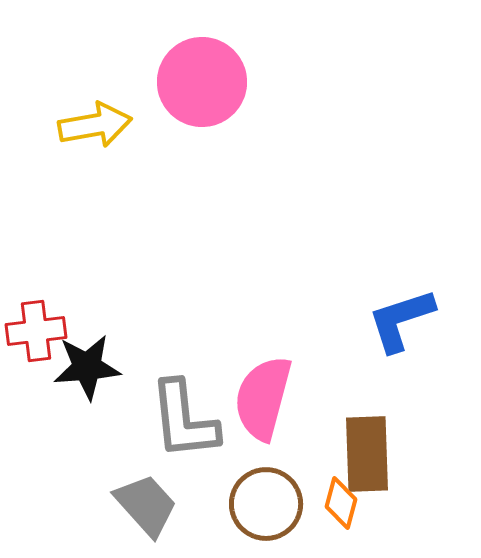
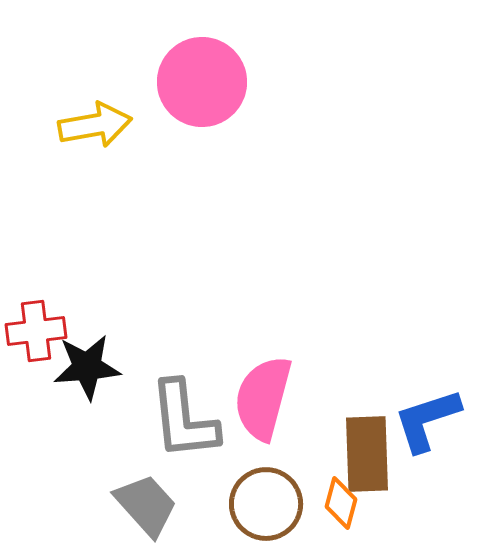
blue L-shape: moved 26 px right, 100 px down
